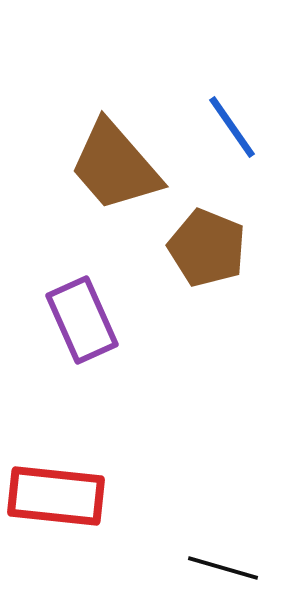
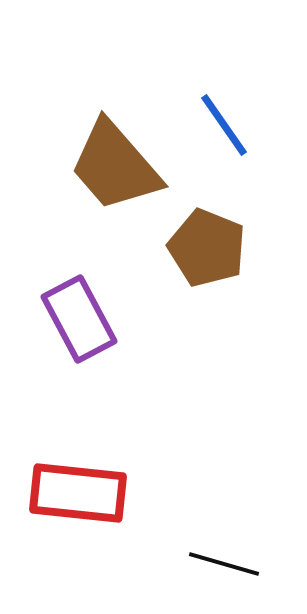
blue line: moved 8 px left, 2 px up
purple rectangle: moved 3 px left, 1 px up; rotated 4 degrees counterclockwise
red rectangle: moved 22 px right, 3 px up
black line: moved 1 px right, 4 px up
